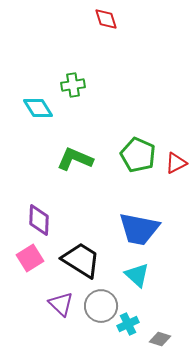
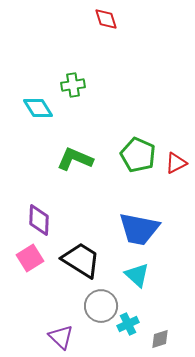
purple triangle: moved 33 px down
gray diamond: rotated 35 degrees counterclockwise
